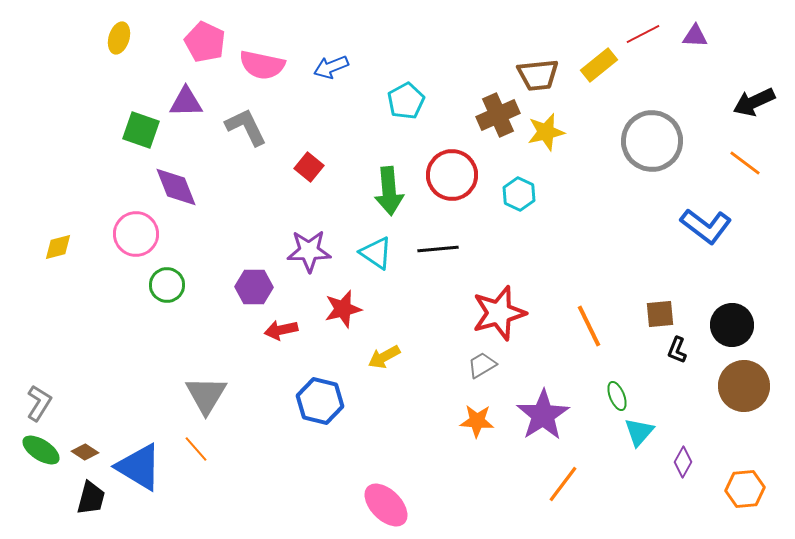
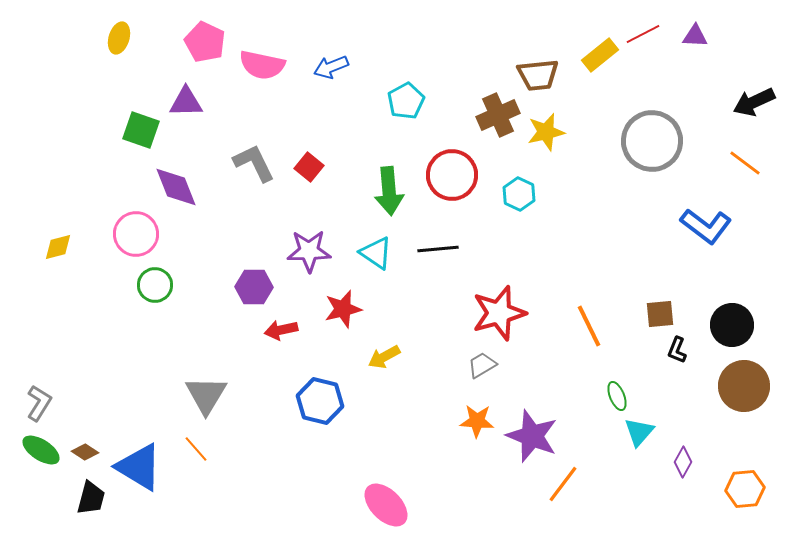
yellow rectangle at (599, 65): moved 1 px right, 10 px up
gray L-shape at (246, 127): moved 8 px right, 36 px down
green circle at (167, 285): moved 12 px left
purple star at (543, 415): moved 11 px left, 21 px down; rotated 18 degrees counterclockwise
